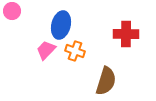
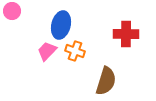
pink trapezoid: moved 1 px right, 1 px down
